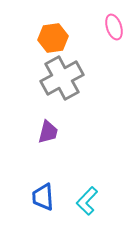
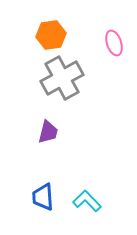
pink ellipse: moved 16 px down
orange hexagon: moved 2 px left, 3 px up
cyan L-shape: rotated 92 degrees clockwise
